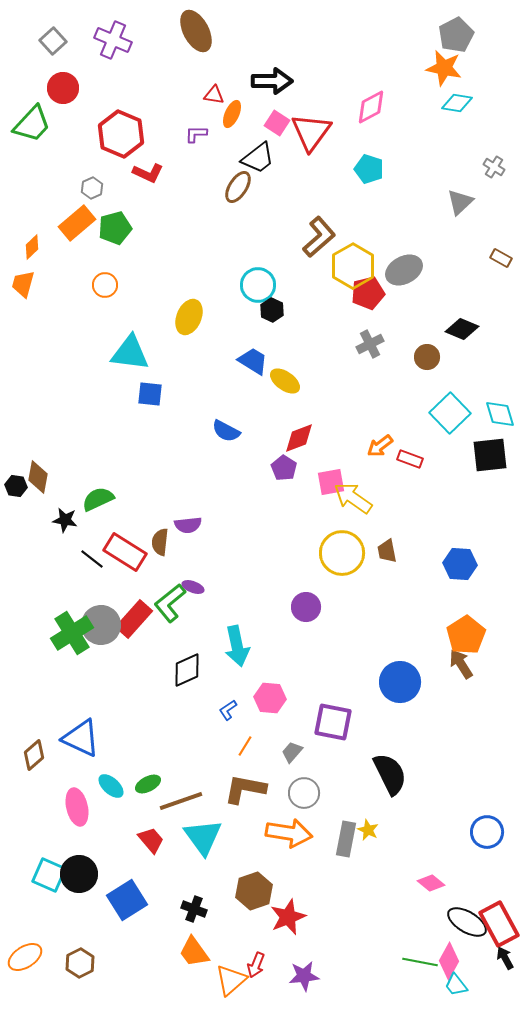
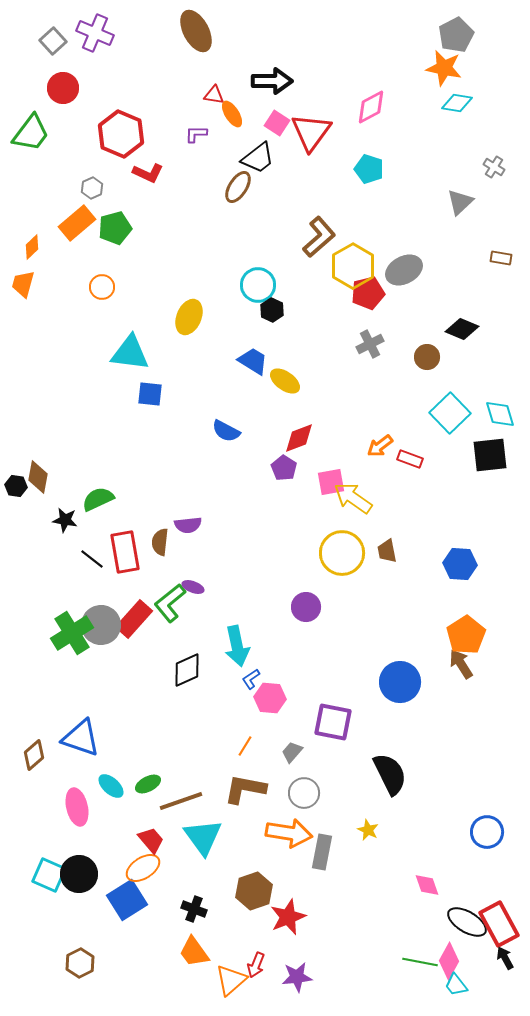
purple cross at (113, 40): moved 18 px left, 7 px up
orange ellipse at (232, 114): rotated 56 degrees counterclockwise
green trapezoid at (32, 124): moved 1 px left, 9 px down; rotated 6 degrees counterclockwise
brown rectangle at (501, 258): rotated 20 degrees counterclockwise
orange circle at (105, 285): moved 3 px left, 2 px down
red rectangle at (125, 552): rotated 48 degrees clockwise
blue L-shape at (228, 710): moved 23 px right, 31 px up
blue triangle at (81, 738): rotated 6 degrees counterclockwise
gray rectangle at (346, 839): moved 24 px left, 13 px down
pink diamond at (431, 883): moved 4 px left, 2 px down; rotated 32 degrees clockwise
orange ellipse at (25, 957): moved 118 px right, 89 px up
purple star at (304, 976): moved 7 px left, 1 px down
